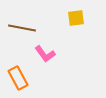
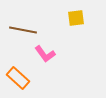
brown line: moved 1 px right, 2 px down
orange rectangle: rotated 20 degrees counterclockwise
